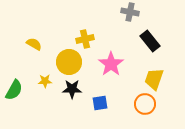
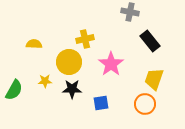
yellow semicircle: rotated 28 degrees counterclockwise
blue square: moved 1 px right
